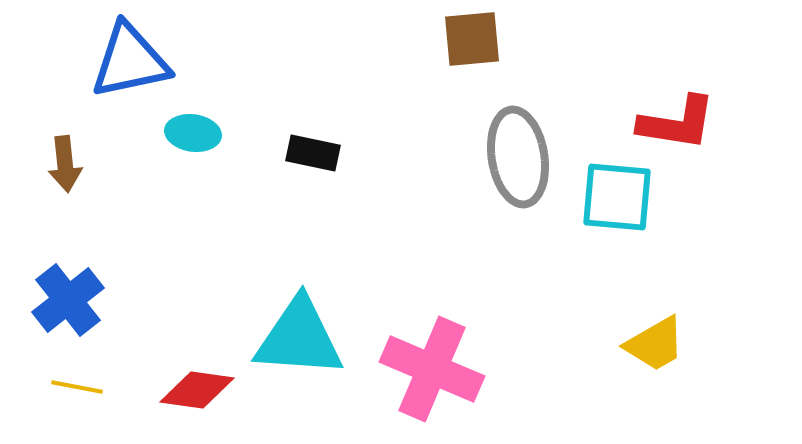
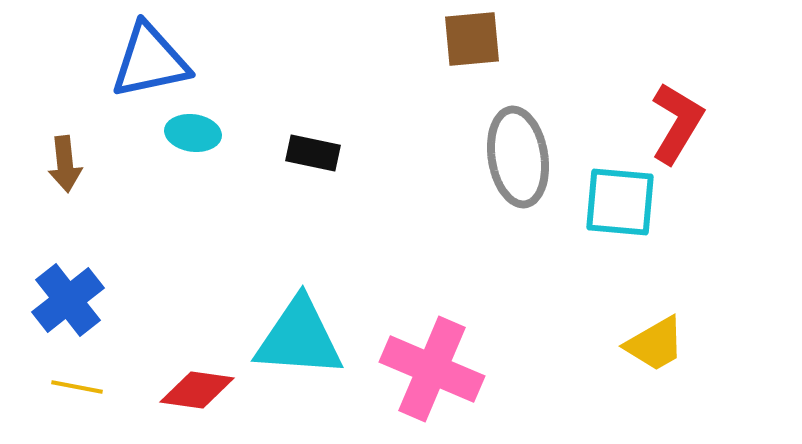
blue triangle: moved 20 px right
red L-shape: rotated 68 degrees counterclockwise
cyan square: moved 3 px right, 5 px down
